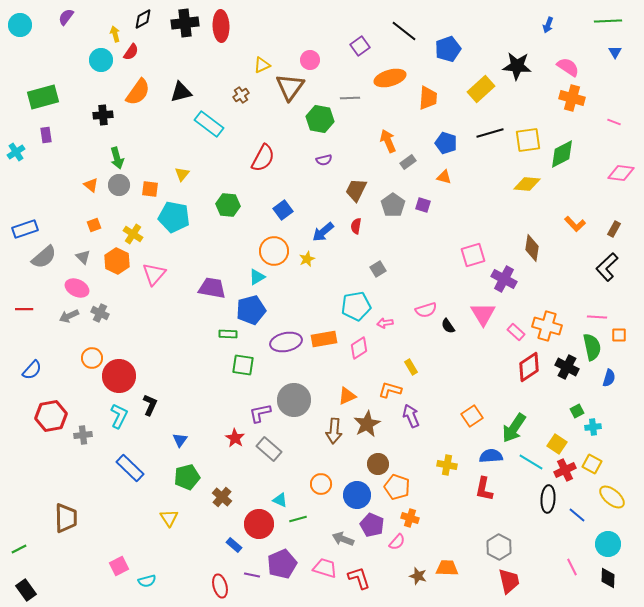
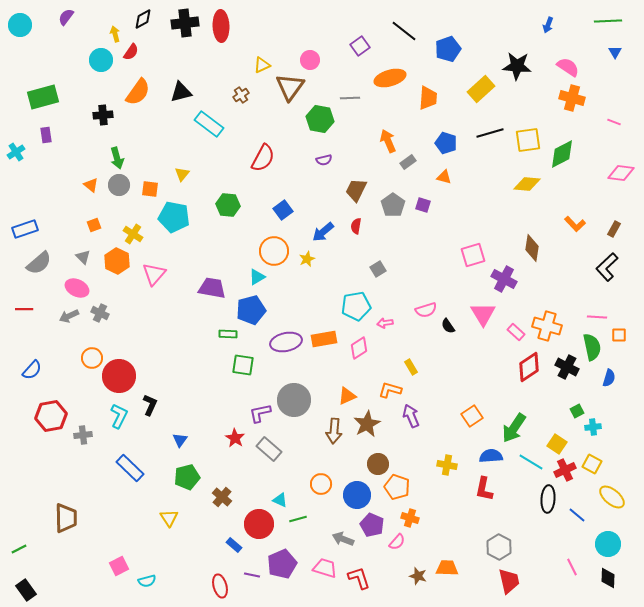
gray semicircle at (44, 257): moved 5 px left, 6 px down
